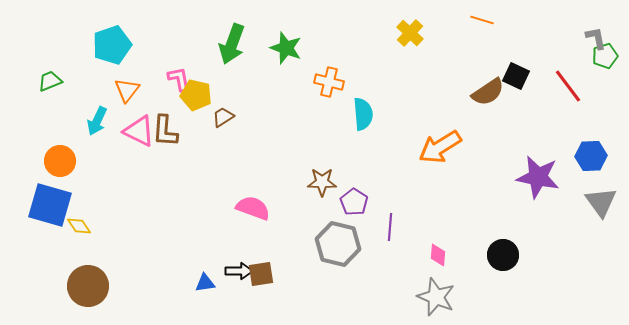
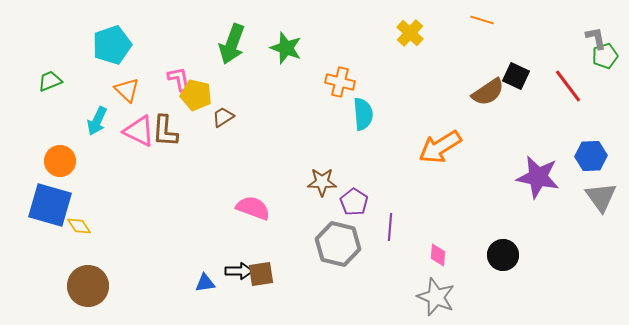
orange cross: moved 11 px right
orange triangle: rotated 24 degrees counterclockwise
gray triangle: moved 5 px up
